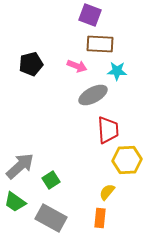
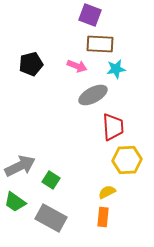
cyan star: moved 1 px left, 2 px up; rotated 12 degrees counterclockwise
red trapezoid: moved 5 px right, 3 px up
gray arrow: rotated 16 degrees clockwise
green square: rotated 24 degrees counterclockwise
yellow semicircle: rotated 24 degrees clockwise
orange rectangle: moved 3 px right, 1 px up
